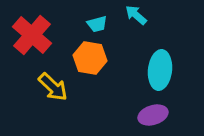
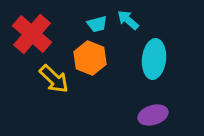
cyan arrow: moved 8 px left, 5 px down
red cross: moved 1 px up
orange hexagon: rotated 12 degrees clockwise
cyan ellipse: moved 6 px left, 11 px up
yellow arrow: moved 1 px right, 8 px up
